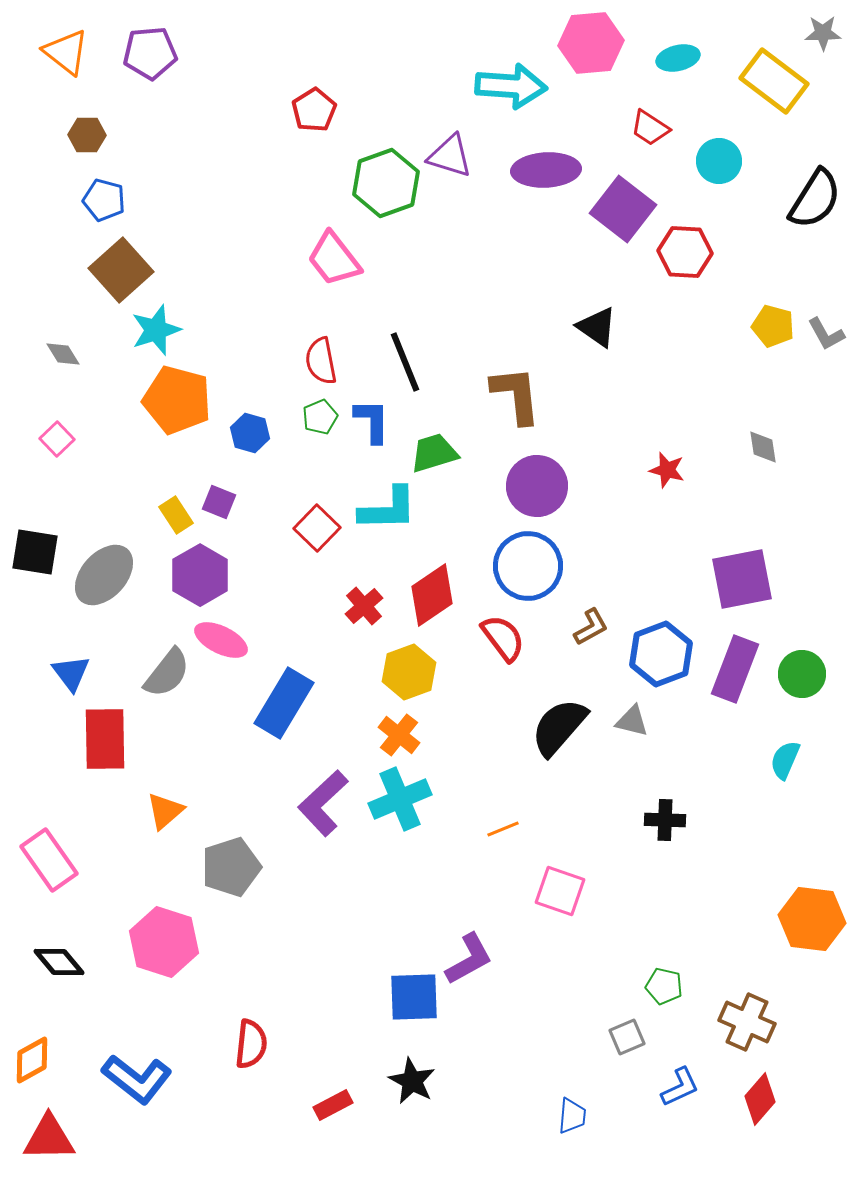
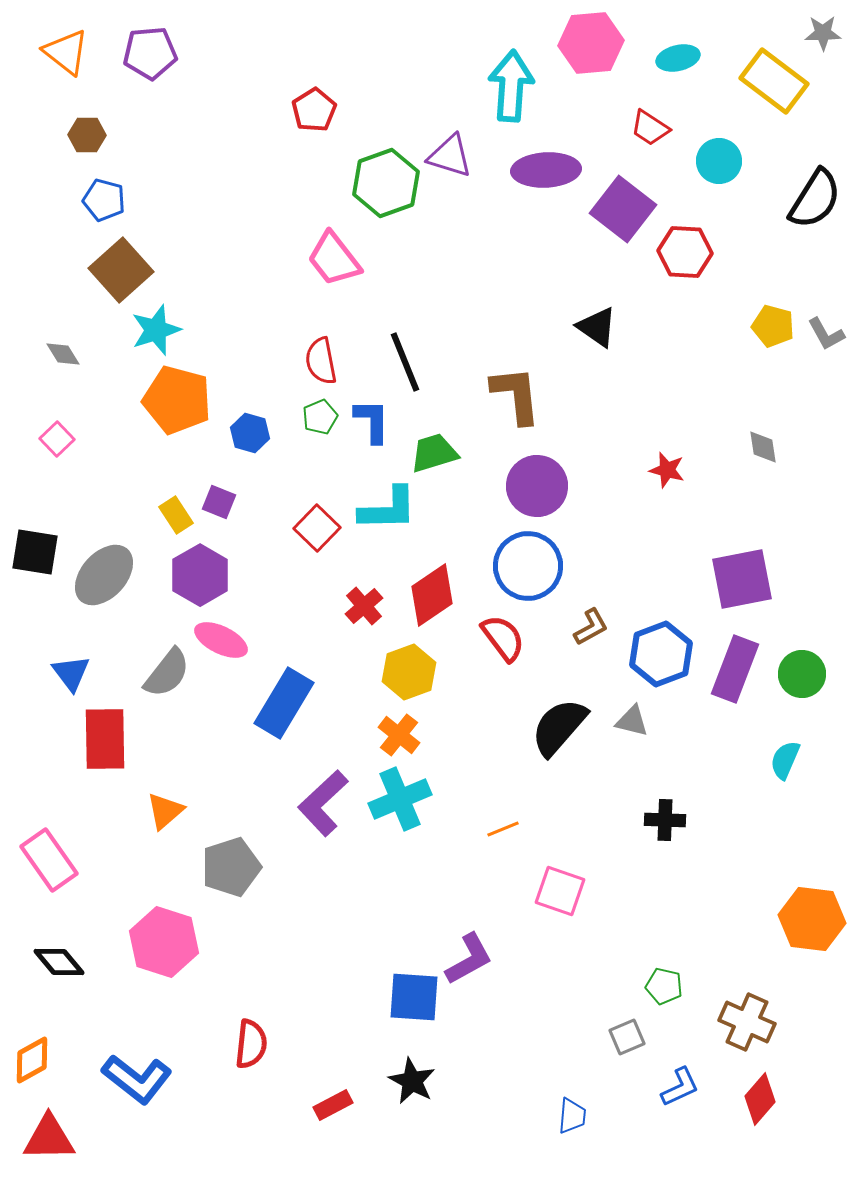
cyan arrow at (511, 86): rotated 90 degrees counterclockwise
blue square at (414, 997): rotated 6 degrees clockwise
